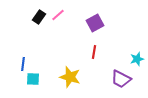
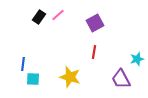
purple trapezoid: rotated 35 degrees clockwise
